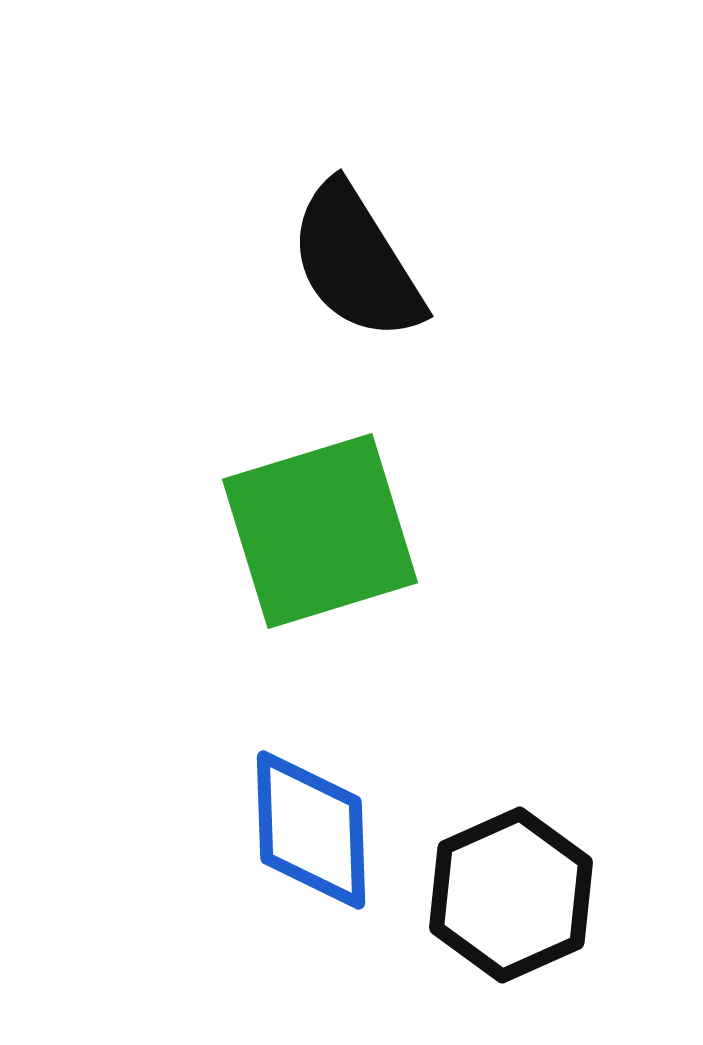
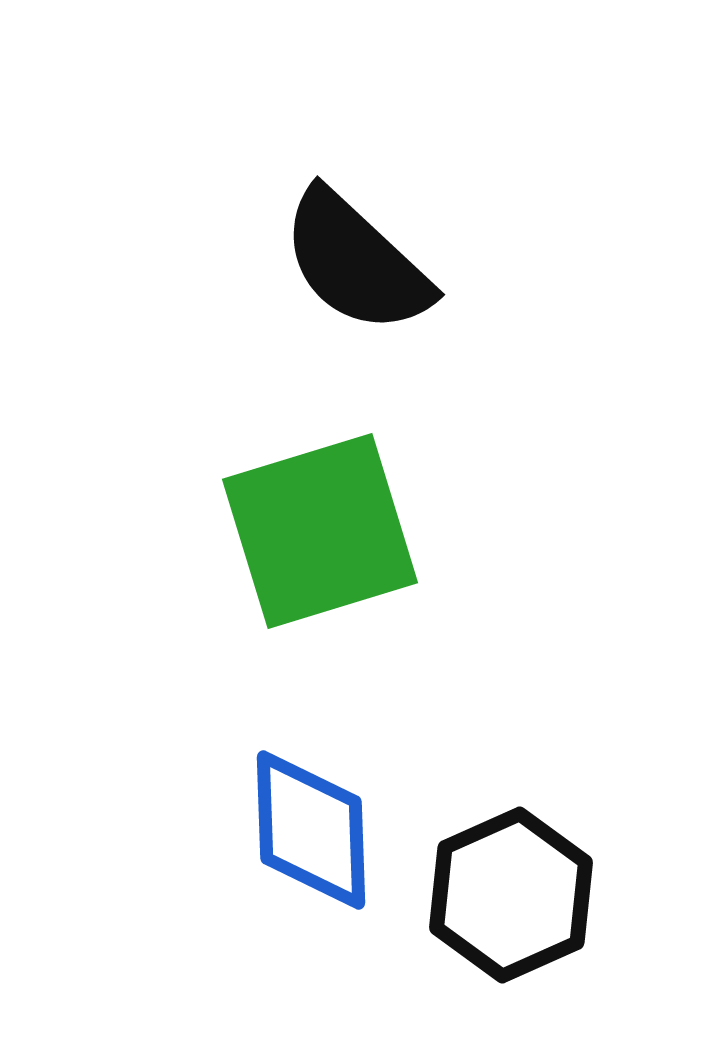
black semicircle: rotated 15 degrees counterclockwise
